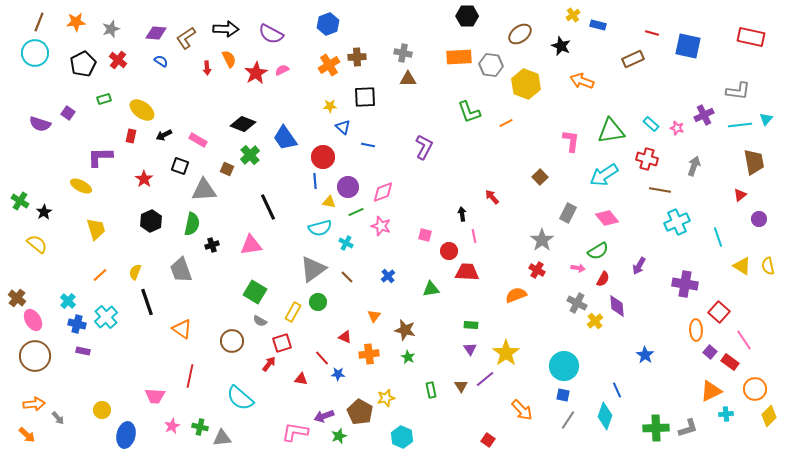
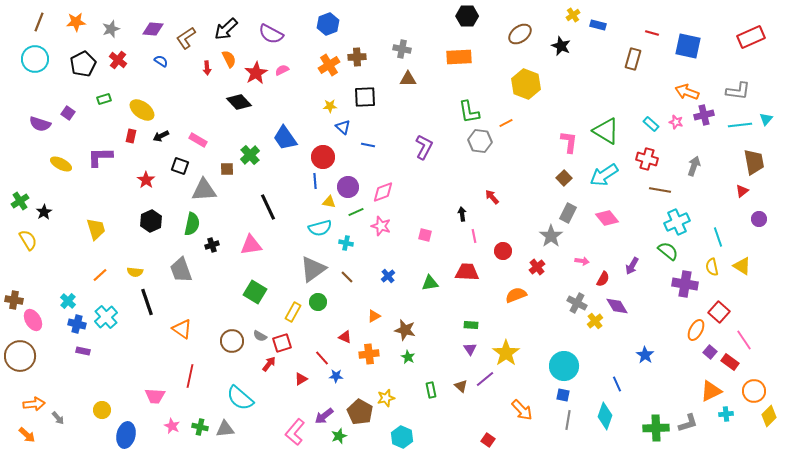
black arrow at (226, 29): rotated 135 degrees clockwise
purple diamond at (156, 33): moved 3 px left, 4 px up
red rectangle at (751, 37): rotated 36 degrees counterclockwise
cyan circle at (35, 53): moved 6 px down
gray cross at (403, 53): moved 1 px left, 4 px up
brown rectangle at (633, 59): rotated 50 degrees counterclockwise
gray hexagon at (491, 65): moved 11 px left, 76 px down
orange arrow at (582, 81): moved 105 px right, 11 px down
green L-shape at (469, 112): rotated 10 degrees clockwise
purple cross at (704, 115): rotated 12 degrees clockwise
black diamond at (243, 124): moved 4 px left, 22 px up; rotated 25 degrees clockwise
pink star at (677, 128): moved 1 px left, 6 px up
green triangle at (611, 131): moved 5 px left; rotated 40 degrees clockwise
black arrow at (164, 135): moved 3 px left, 1 px down
pink L-shape at (571, 141): moved 2 px left, 1 px down
brown square at (227, 169): rotated 24 degrees counterclockwise
brown square at (540, 177): moved 24 px right, 1 px down
red star at (144, 179): moved 2 px right, 1 px down
yellow ellipse at (81, 186): moved 20 px left, 22 px up
red triangle at (740, 195): moved 2 px right, 4 px up
green cross at (20, 201): rotated 24 degrees clockwise
gray star at (542, 240): moved 9 px right, 4 px up
cyan cross at (346, 243): rotated 16 degrees counterclockwise
yellow semicircle at (37, 244): moved 9 px left, 4 px up; rotated 20 degrees clockwise
red circle at (449, 251): moved 54 px right
green semicircle at (598, 251): moved 70 px right; rotated 110 degrees counterclockwise
purple arrow at (639, 266): moved 7 px left
yellow semicircle at (768, 266): moved 56 px left, 1 px down
pink arrow at (578, 268): moved 4 px right, 7 px up
red cross at (537, 270): moved 3 px up; rotated 21 degrees clockwise
yellow semicircle at (135, 272): rotated 105 degrees counterclockwise
green triangle at (431, 289): moved 1 px left, 6 px up
brown cross at (17, 298): moved 3 px left, 2 px down; rotated 30 degrees counterclockwise
purple diamond at (617, 306): rotated 25 degrees counterclockwise
orange triangle at (374, 316): rotated 24 degrees clockwise
gray semicircle at (260, 321): moved 15 px down
orange ellipse at (696, 330): rotated 30 degrees clockwise
brown circle at (35, 356): moved 15 px left
blue star at (338, 374): moved 2 px left, 2 px down
red triangle at (301, 379): rotated 40 degrees counterclockwise
brown triangle at (461, 386): rotated 16 degrees counterclockwise
orange circle at (755, 389): moved 1 px left, 2 px down
blue line at (617, 390): moved 6 px up
purple arrow at (324, 416): rotated 18 degrees counterclockwise
gray line at (568, 420): rotated 24 degrees counterclockwise
pink star at (172, 426): rotated 21 degrees counterclockwise
gray L-shape at (688, 428): moved 5 px up
pink L-shape at (295, 432): rotated 60 degrees counterclockwise
gray triangle at (222, 438): moved 3 px right, 9 px up
